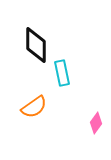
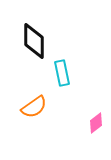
black diamond: moved 2 px left, 4 px up
pink diamond: rotated 15 degrees clockwise
